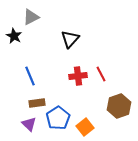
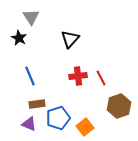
gray triangle: rotated 36 degrees counterclockwise
black star: moved 5 px right, 2 px down
red line: moved 4 px down
brown rectangle: moved 1 px down
blue pentagon: rotated 15 degrees clockwise
purple triangle: rotated 21 degrees counterclockwise
